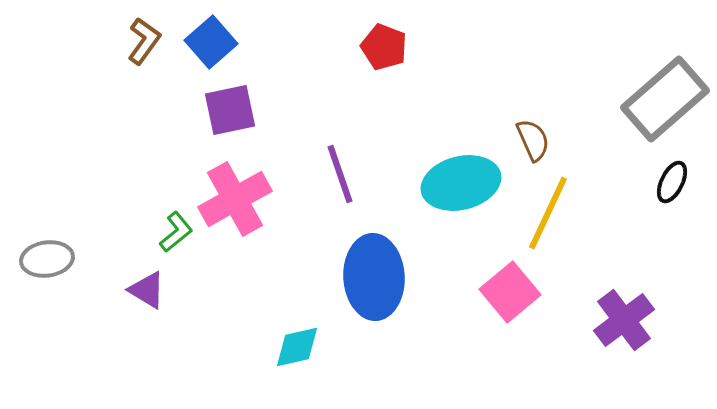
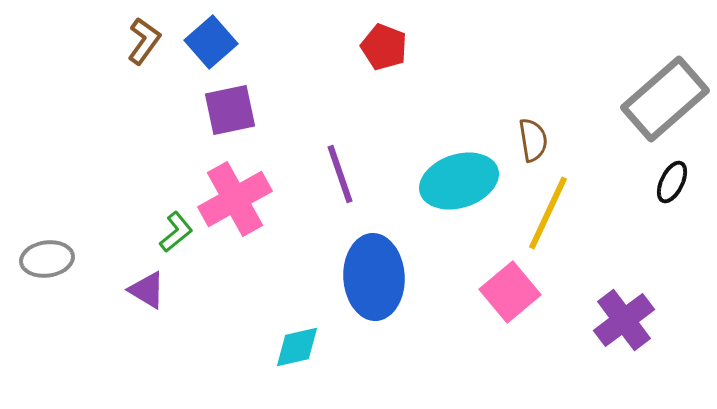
brown semicircle: rotated 15 degrees clockwise
cyan ellipse: moved 2 px left, 2 px up; rotated 4 degrees counterclockwise
